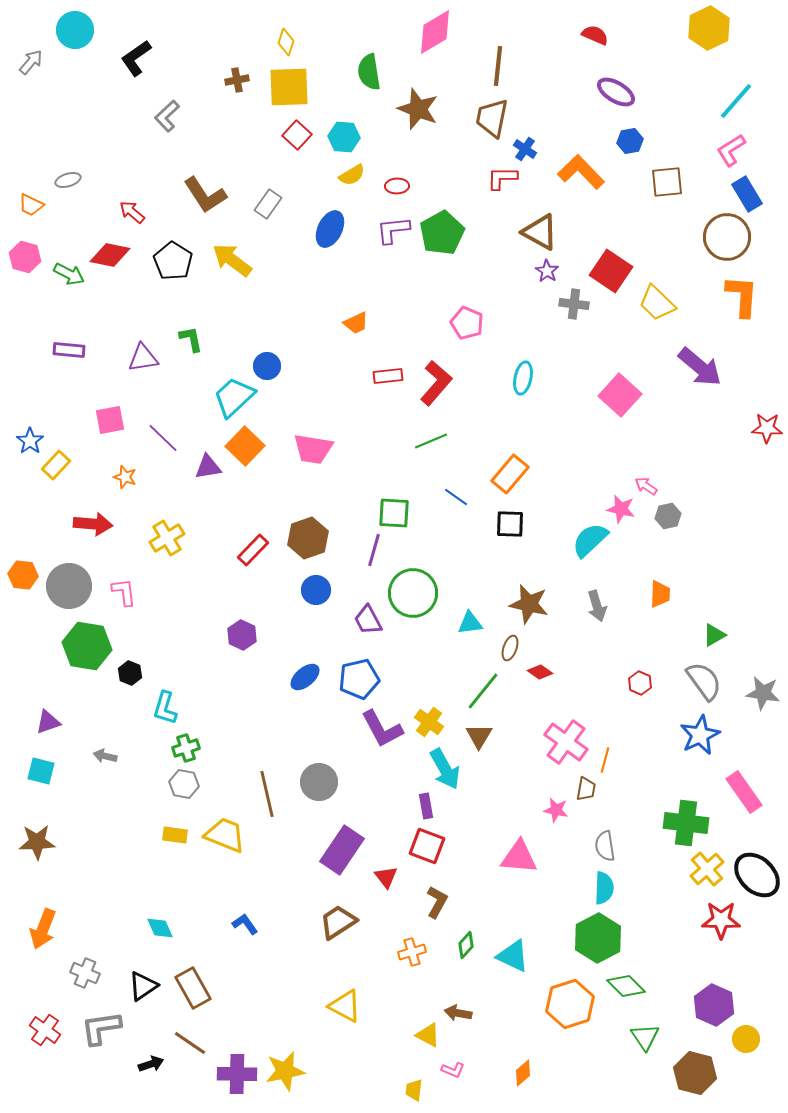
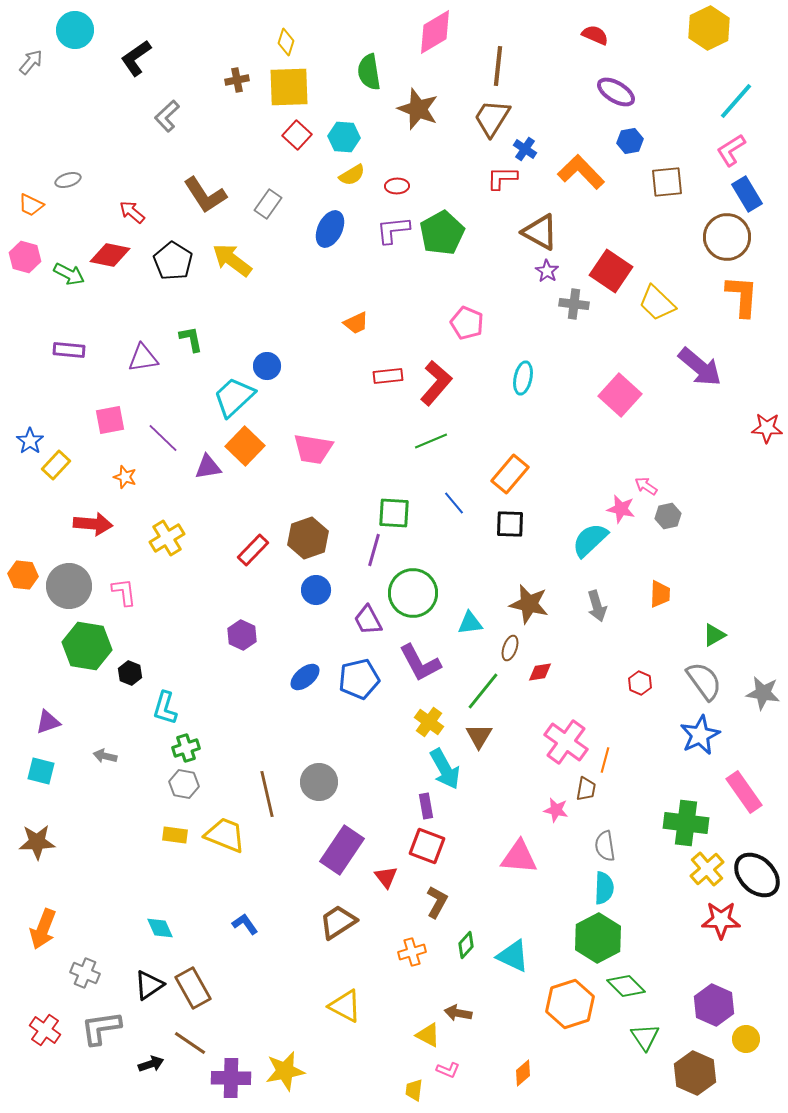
brown trapezoid at (492, 118): rotated 21 degrees clockwise
blue line at (456, 497): moved 2 px left, 6 px down; rotated 15 degrees clockwise
red diamond at (540, 672): rotated 45 degrees counterclockwise
purple L-shape at (382, 729): moved 38 px right, 66 px up
black triangle at (143, 986): moved 6 px right, 1 px up
pink L-shape at (453, 1070): moved 5 px left
brown hexagon at (695, 1073): rotated 9 degrees clockwise
purple cross at (237, 1074): moved 6 px left, 4 px down
